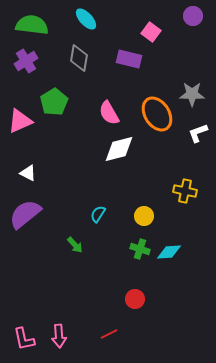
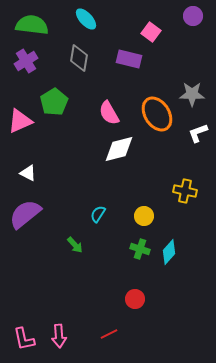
cyan diamond: rotated 45 degrees counterclockwise
